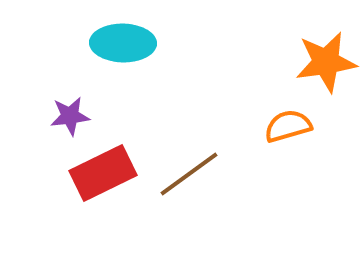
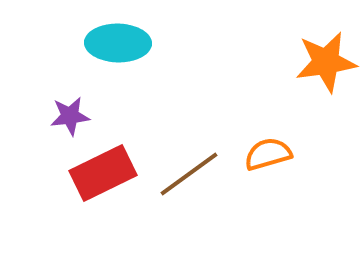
cyan ellipse: moved 5 px left
orange semicircle: moved 20 px left, 28 px down
